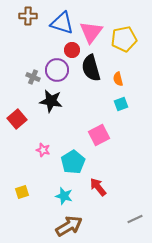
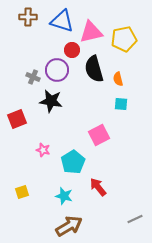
brown cross: moved 1 px down
blue triangle: moved 2 px up
pink triangle: rotated 40 degrees clockwise
black semicircle: moved 3 px right, 1 px down
cyan square: rotated 24 degrees clockwise
red square: rotated 18 degrees clockwise
